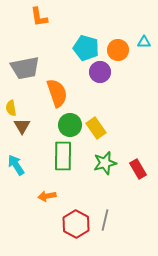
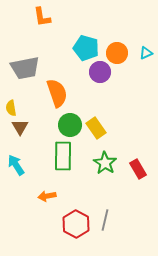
orange L-shape: moved 3 px right
cyan triangle: moved 2 px right, 11 px down; rotated 24 degrees counterclockwise
orange circle: moved 1 px left, 3 px down
brown triangle: moved 2 px left, 1 px down
green star: rotated 25 degrees counterclockwise
